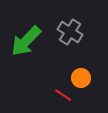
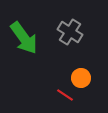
green arrow: moved 2 px left, 3 px up; rotated 80 degrees counterclockwise
red line: moved 2 px right
